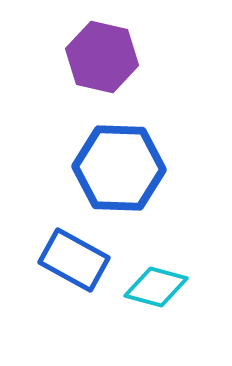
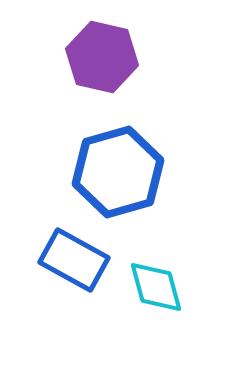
blue hexagon: moved 1 px left, 4 px down; rotated 18 degrees counterclockwise
cyan diamond: rotated 60 degrees clockwise
